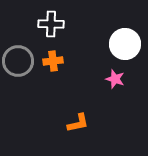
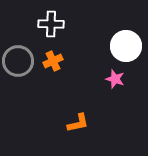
white circle: moved 1 px right, 2 px down
orange cross: rotated 18 degrees counterclockwise
